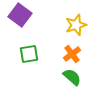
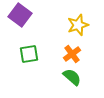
yellow star: moved 2 px right
